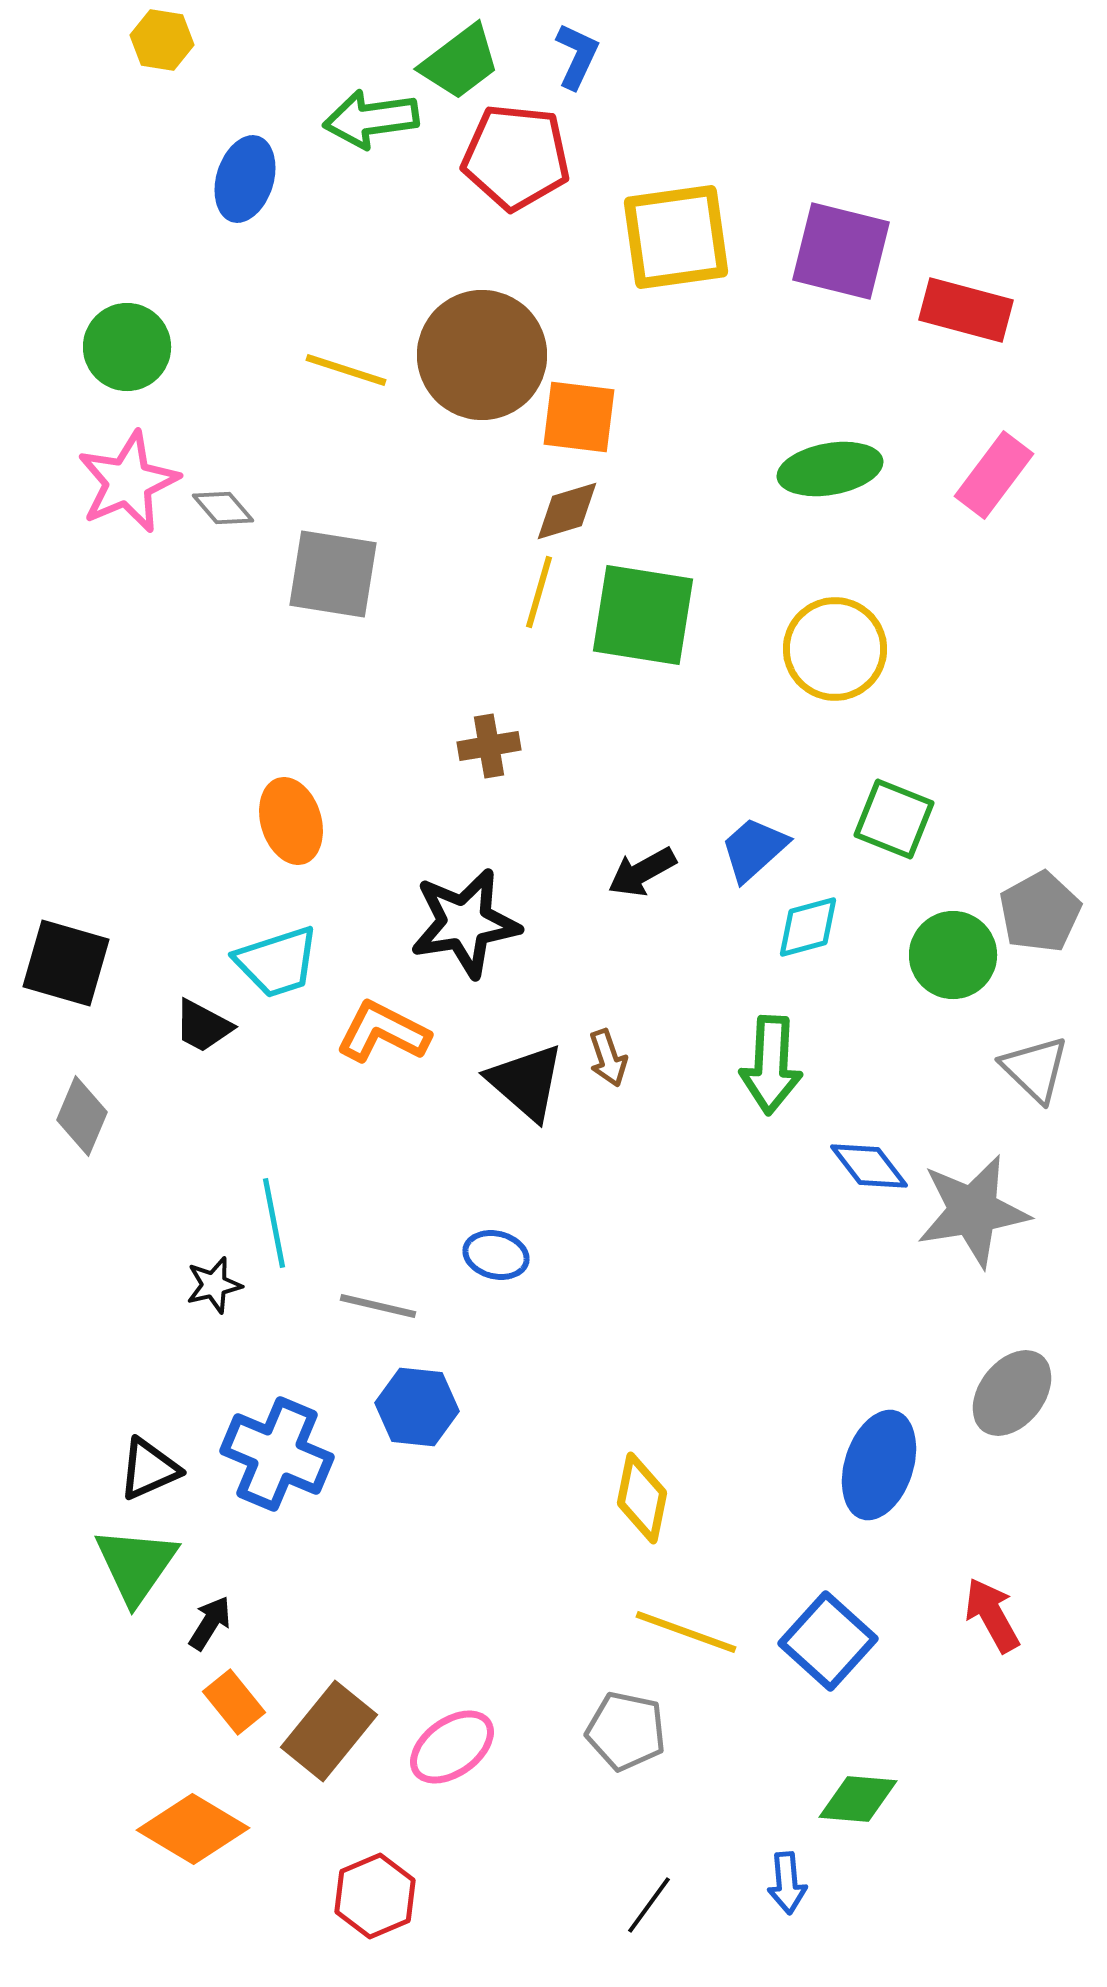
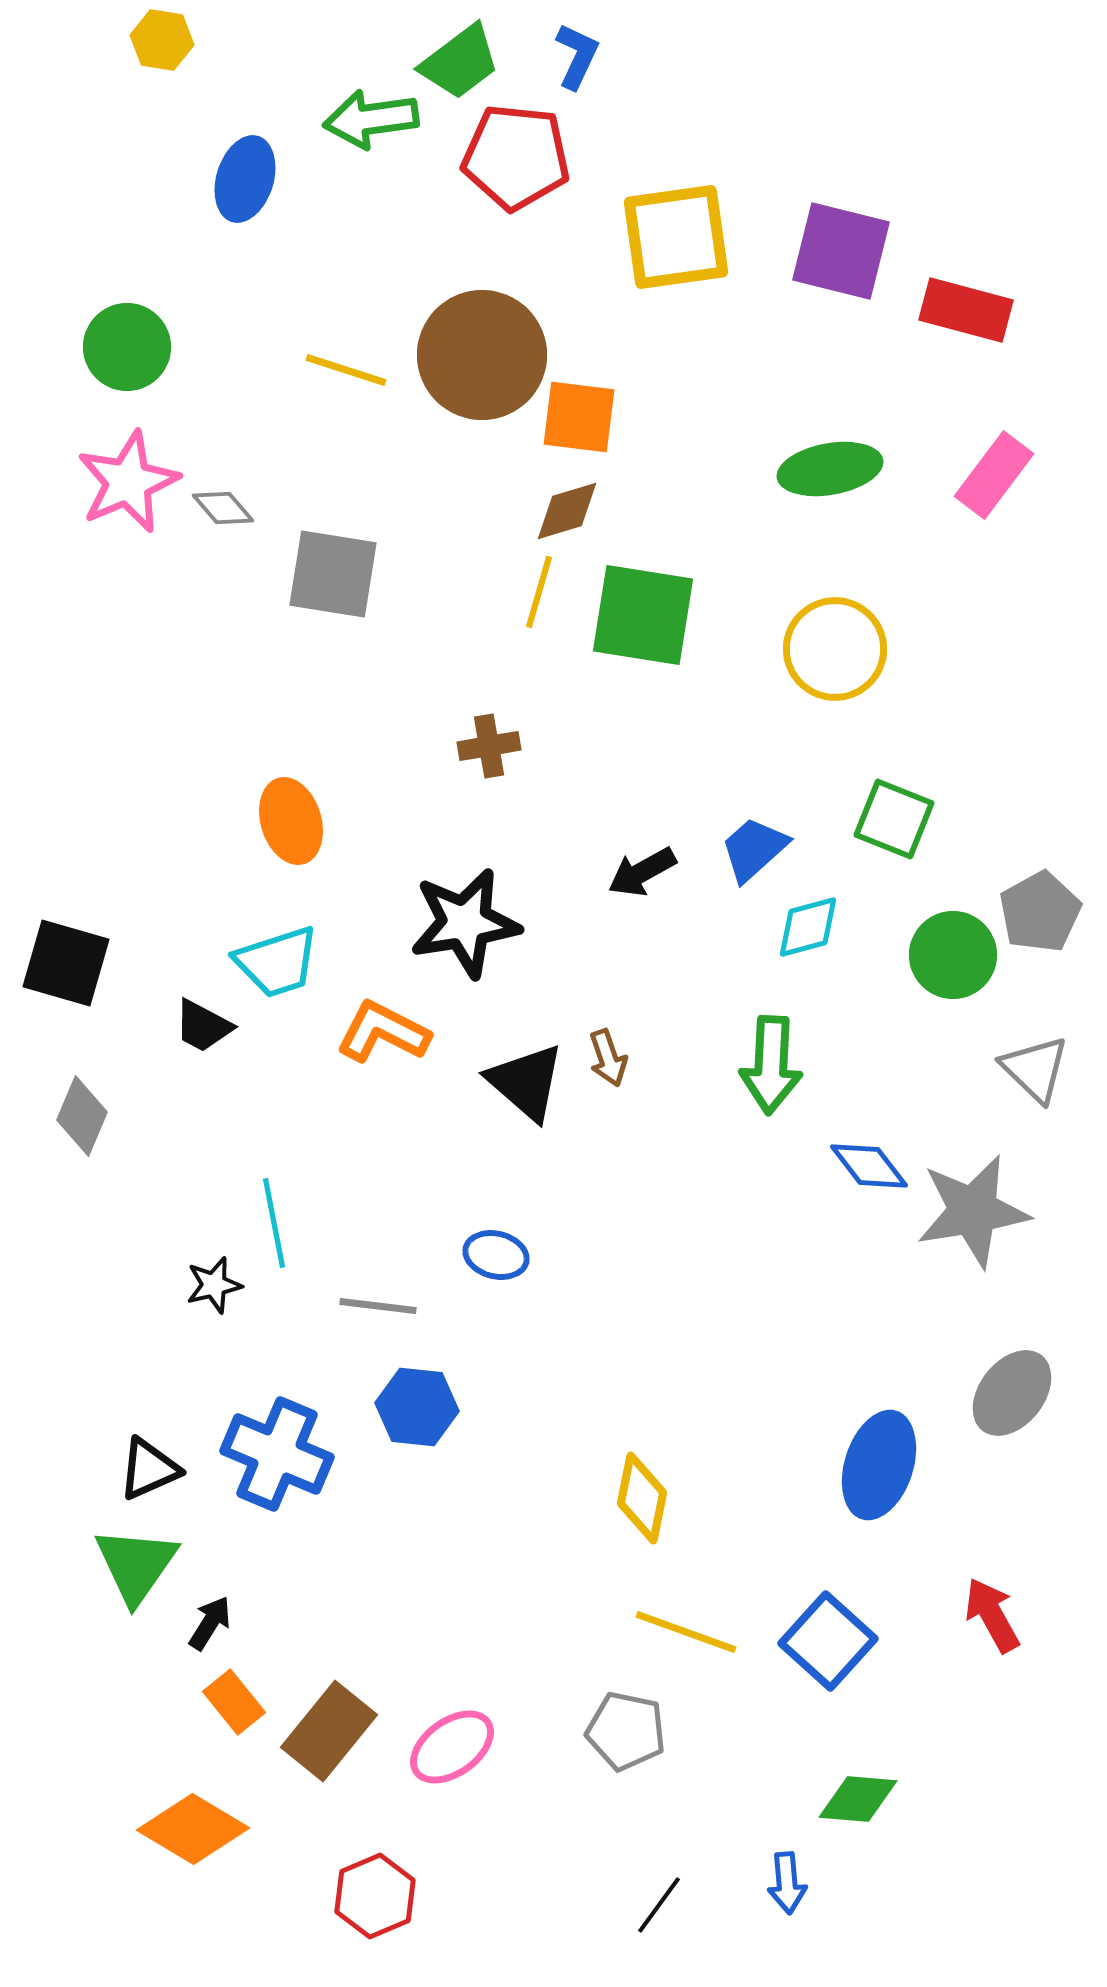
gray line at (378, 1306): rotated 6 degrees counterclockwise
black line at (649, 1905): moved 10 px right
